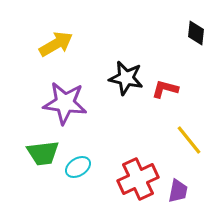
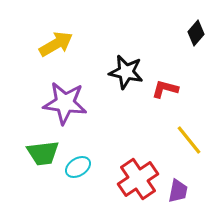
black diamond: rotated 35 degrees clockwise
black star: moved 6 px up
red cross: rotated 9 degrees counterclockwise
